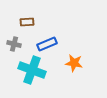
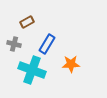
brown rectangle: rotated 24 degrees counterclockwise
blue rectangle: rotated 36 degrees counterclockwise
orange star: moved 3 px left, 1 px down; rotated 12 degrees counterclockwise
